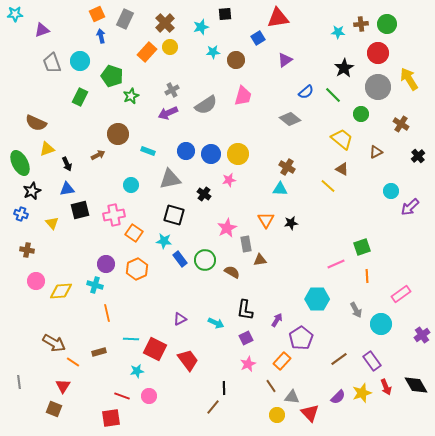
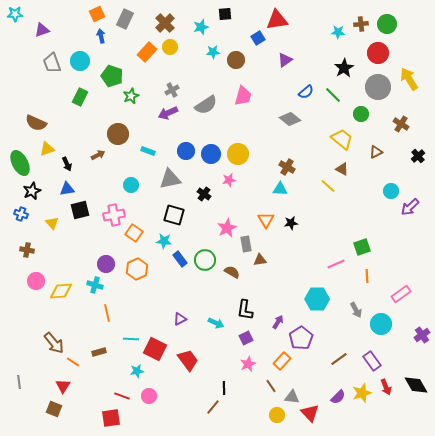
red triangle at (278, 18): moved 1 px left, 2 px down
purple arrow at (277, 320): moved 1 px right, 2 px down
brown arrow at (54, 343): rotated 20 degrees clockwise
